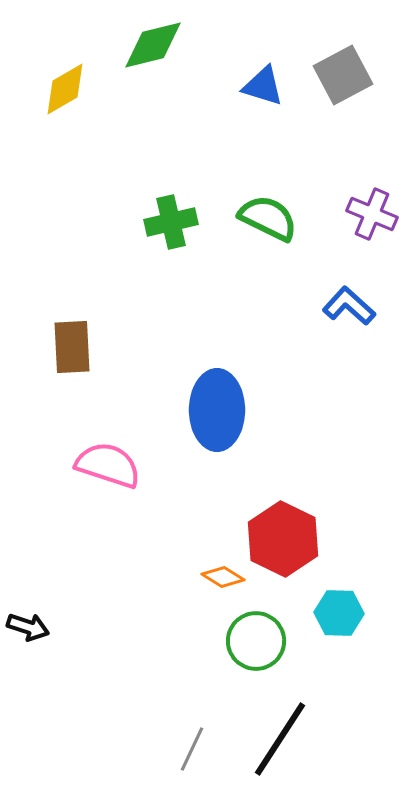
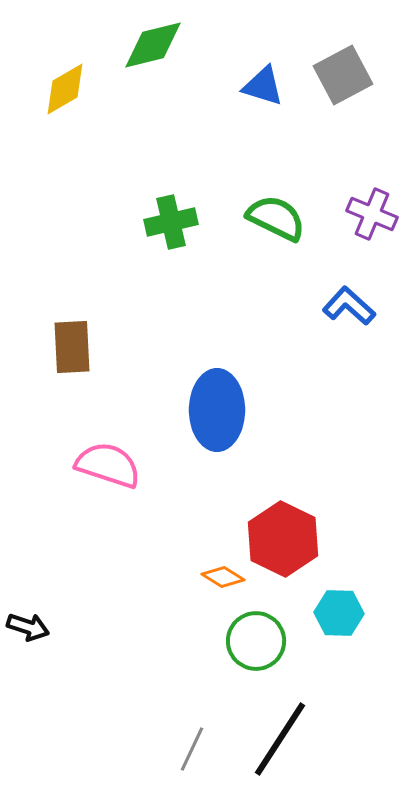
green semicircle: moved 8 px right
